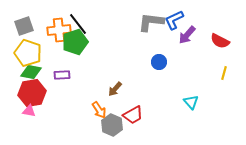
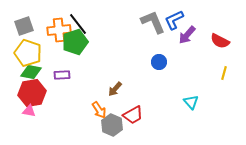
gray L-shape: moved 2 px right; rotated 60 degrees clockwise
